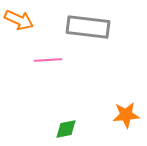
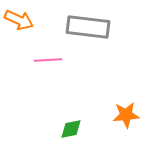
green diamond: moved 5 px right
